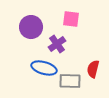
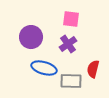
purple circle: moved 10 px down
purple cross: moved 11 px right
gray rectangle: moved 1 px right
